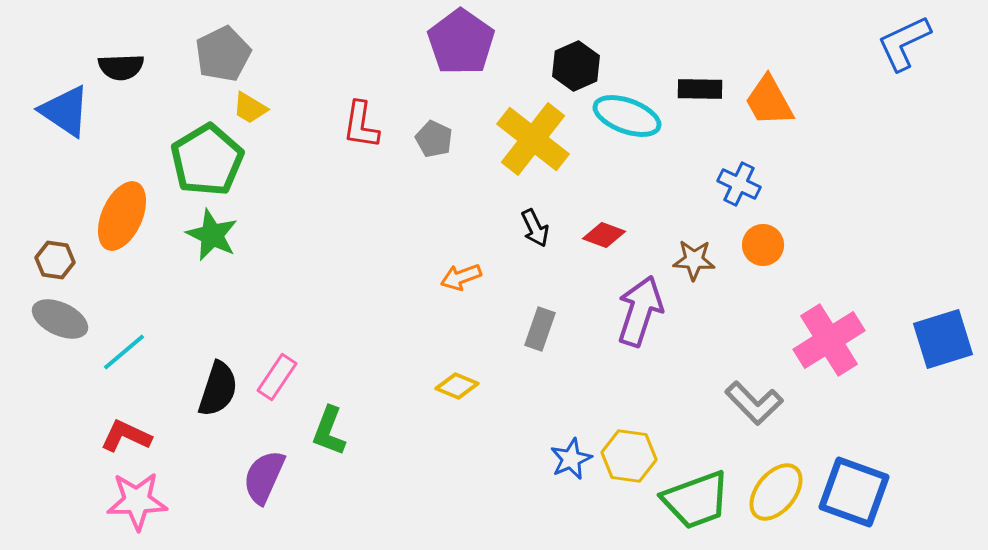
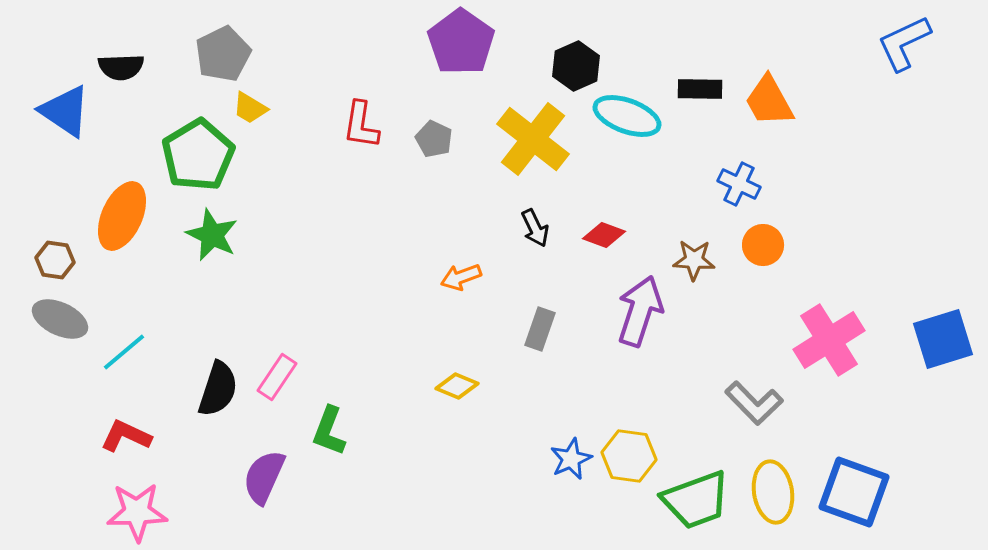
green pentagon at (207, 160): moved 9 px left, 5 px up
yellow ellipse at (776, 492): moved 3 px left; rotated 48 degrees counterclockwise
pink star at (137, 501): moved 11 px down
